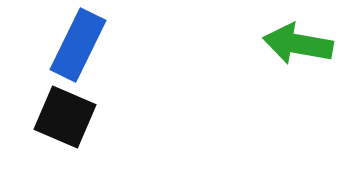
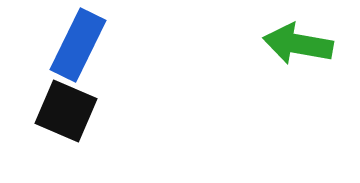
black square: moved 1 px right, 6 px up
